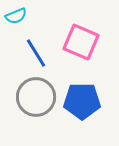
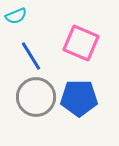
pink square: moved 1 px down
blue line: moved 5 px left, 3 px down
blue pentagon: moved 3 px left, 3 px up
